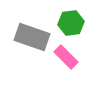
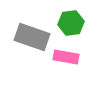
pink rectangle: rotated 35 degrees counterclockwise
